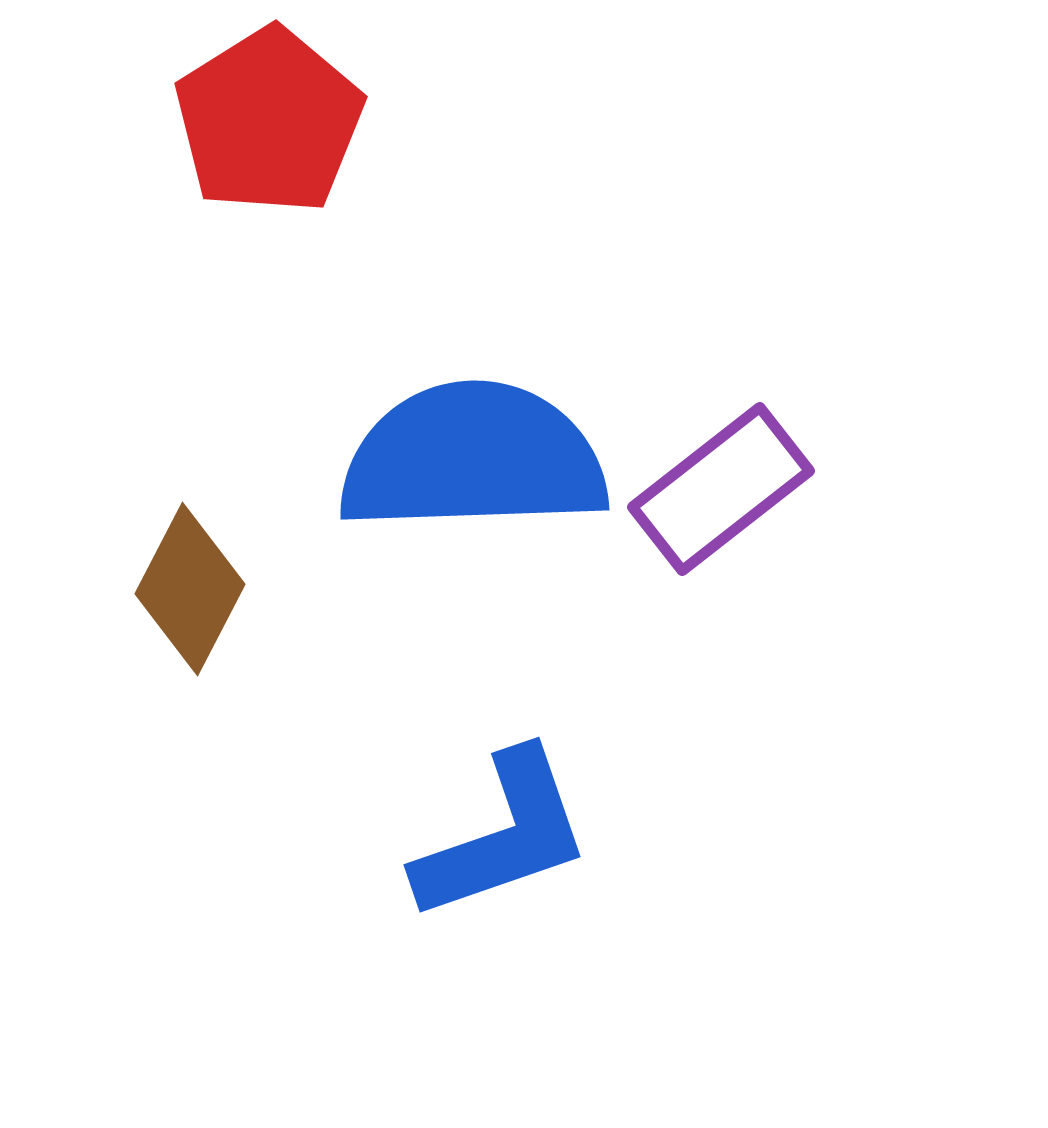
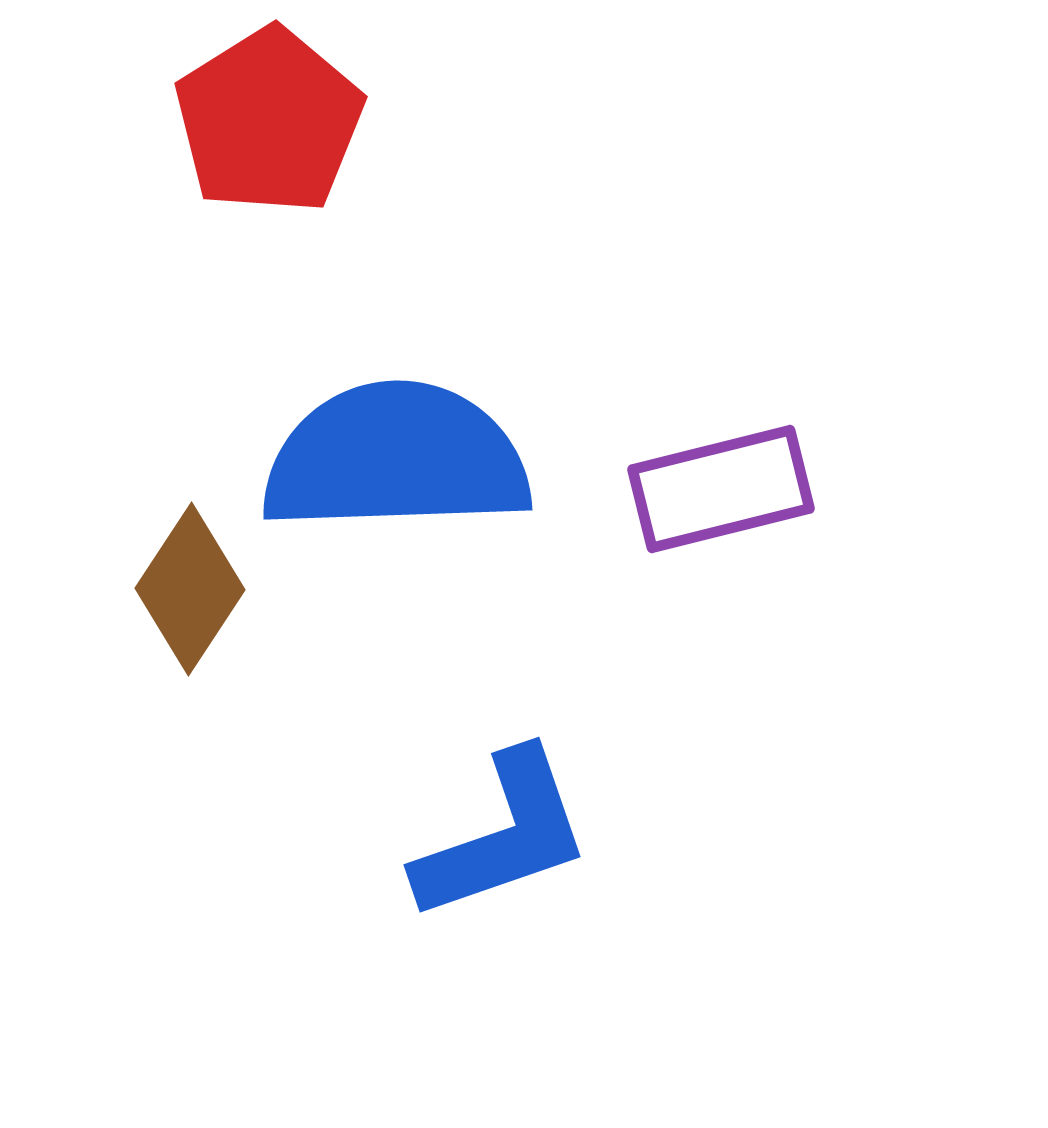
blue semicircle: moved 77 px left
purple rectangle: rotated 24 degrees clockwise
brown diamond: rotated 6 degrees clockwise
